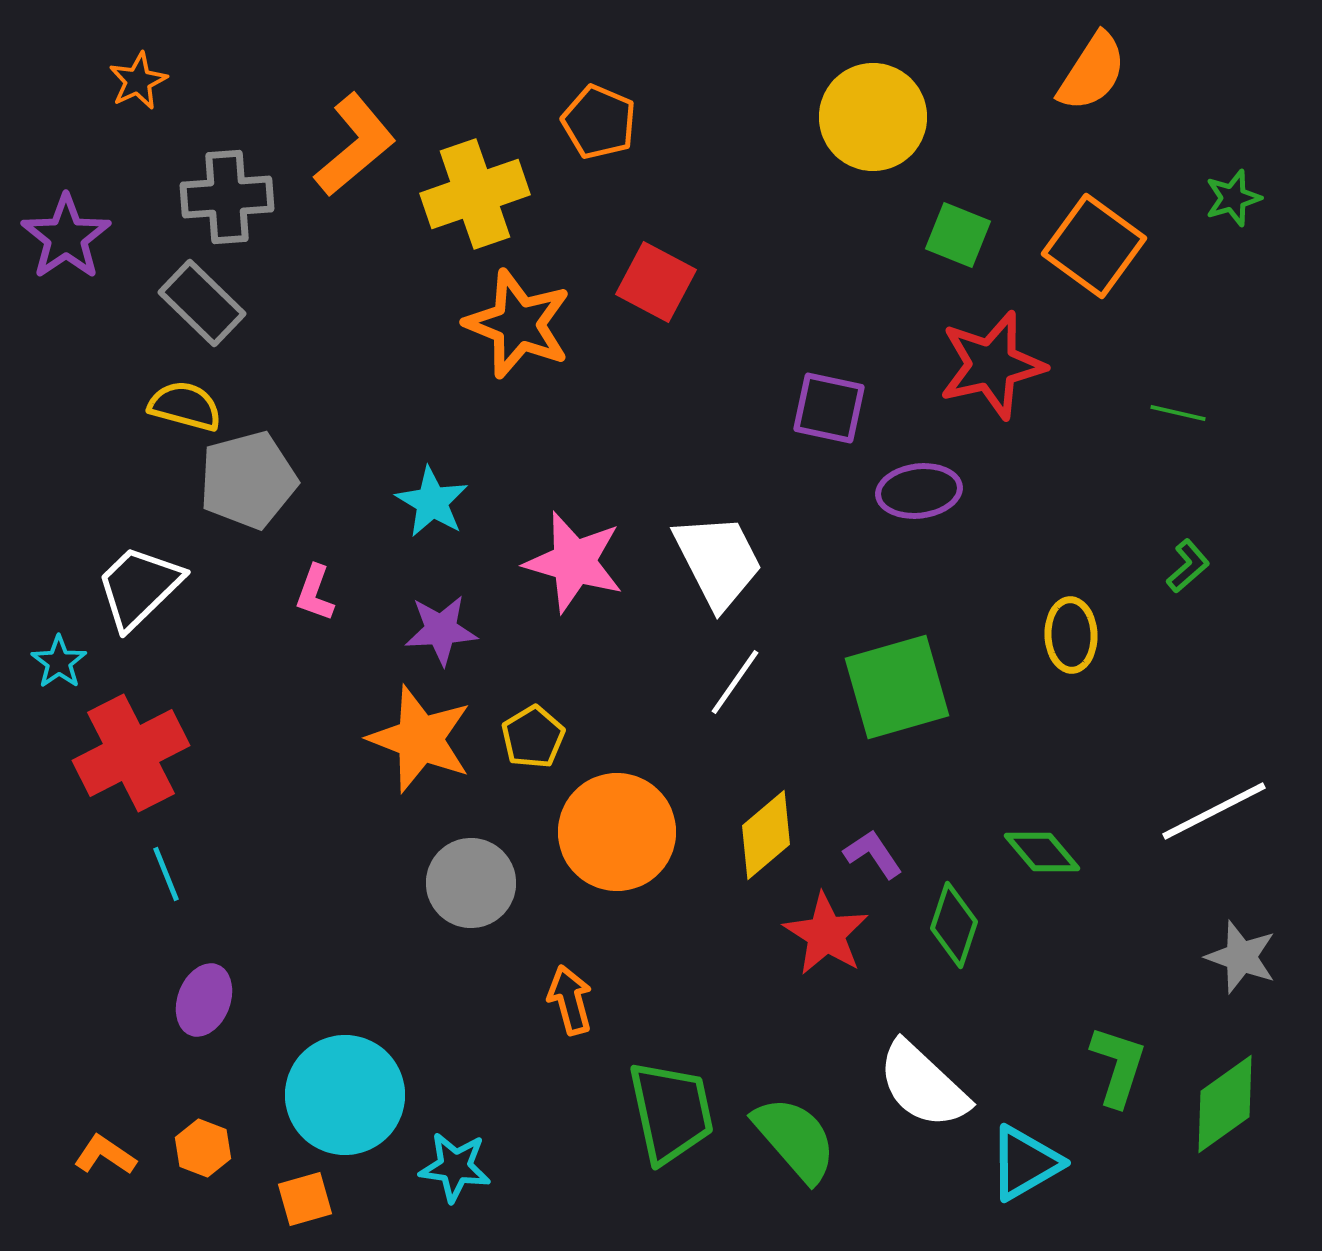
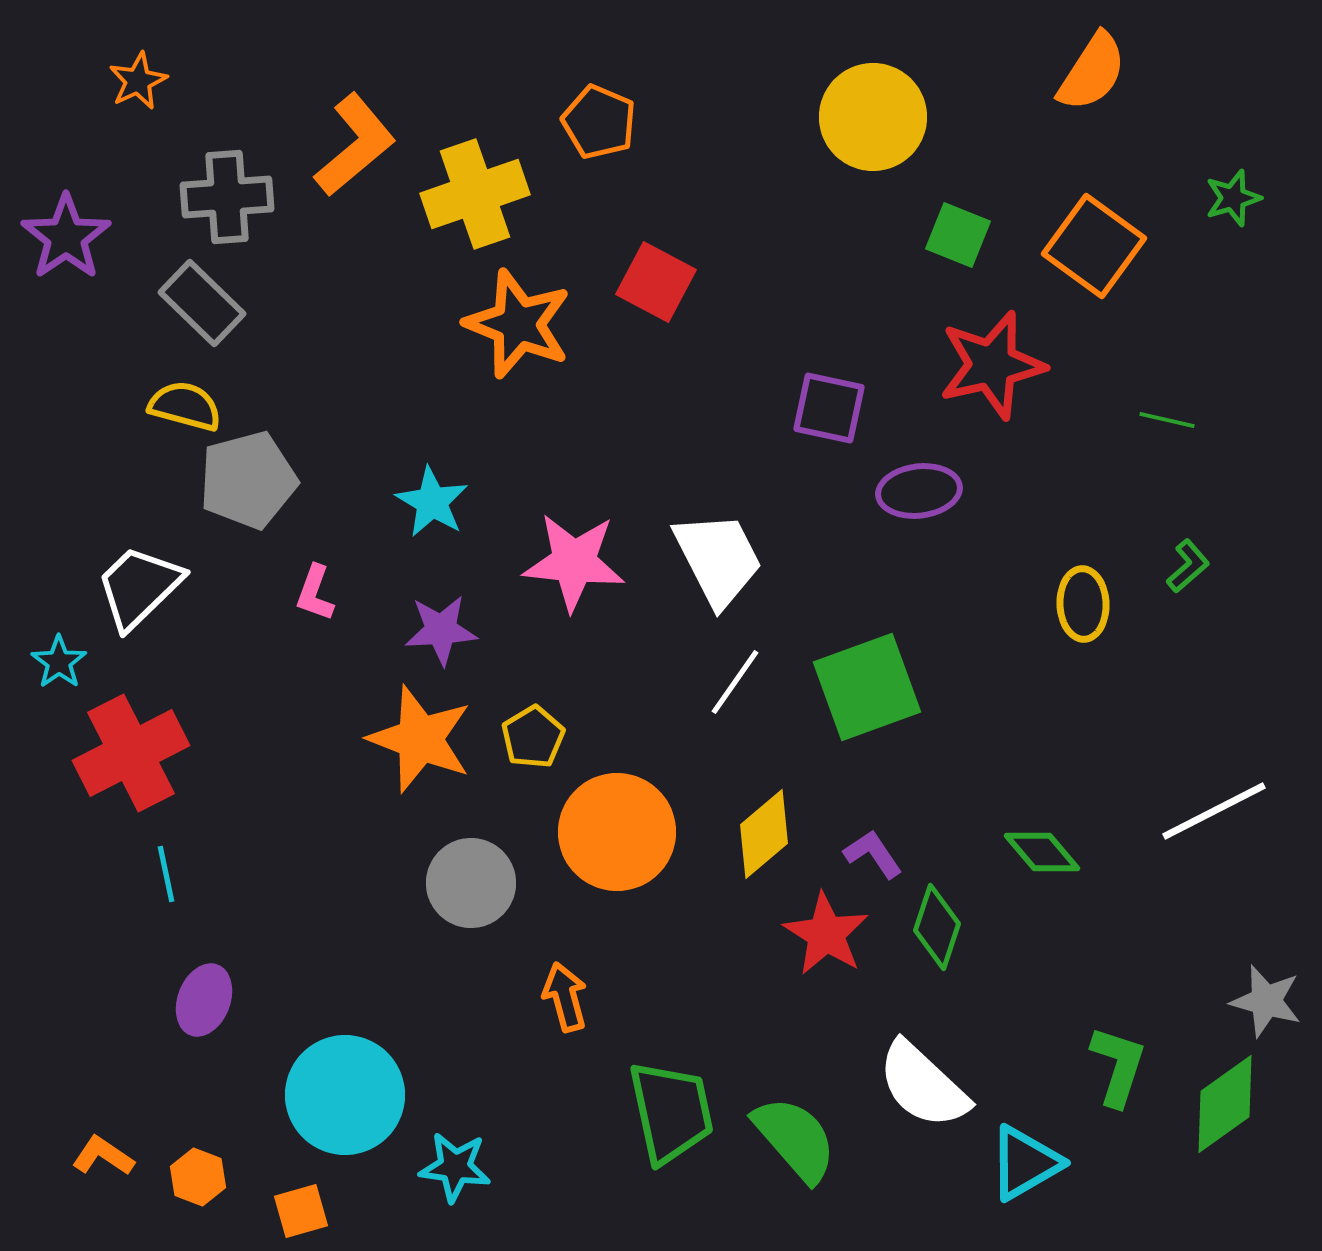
green line at (1178, 413): moved 11 px left, 7 px down
white trapezoid at (718, 561): moved 2 px up
pink star at (574, 562): rotated 10 degrees counterclockwise
yellow ellipse at (1071, 635): moved 12 px right, 31 px up
green square at (897, 687): moved 30 px left; rotated 4 degrees counterclockwise
yellow diamond at (766, 835): moved 2 px left, 1 px up
cyan line at (166, 874): rotated 10 degrees clockwise
green diamond at (954, 925): moved 17 px left, 2 px down
gray star at (1241, 957): moved 25 px right, 44 px down; rotated 4 degrees counterclockwise
orange arrow at (570, 1000): moved 5 px left, 3 px up
orange hexagon at (203, 1148): moved 5 px left, 29 px down
orange L-shape at (105, 1155): moved 2 px left, 1 px down
orange square at (305, 1199): moved 4 px left, 12 px down
